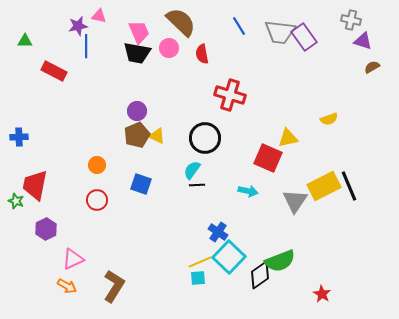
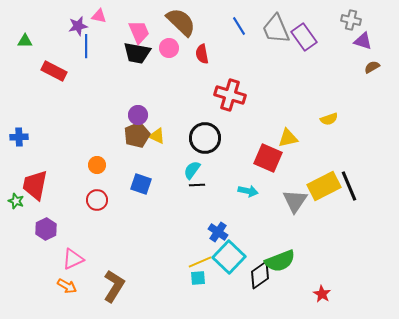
gray trapezoid at (280, 32): moved 4 px left, 3 px up; rotated 60 degrees clockwise
purple circle at (137, 111): moved 1 px right, 4 px down
